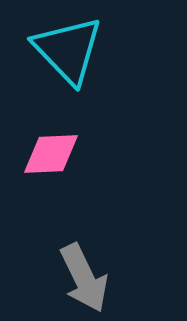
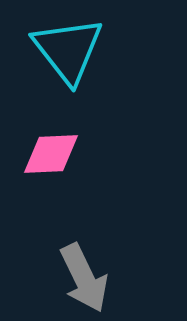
cyan triangle: rotated 6 degrees clockwise
